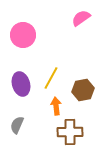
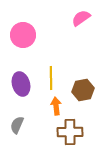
yellow line: rotated 30 degrees counterclockwise
